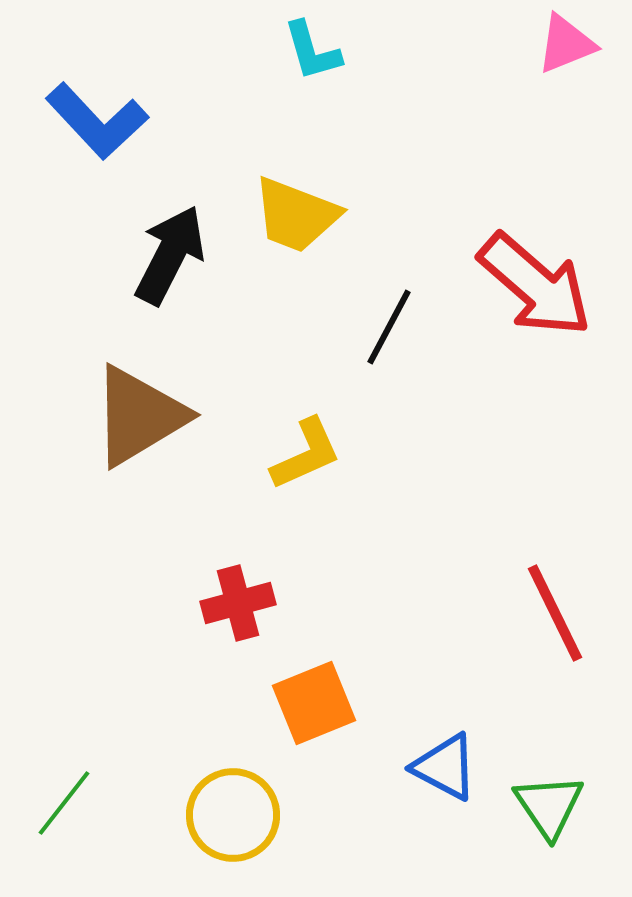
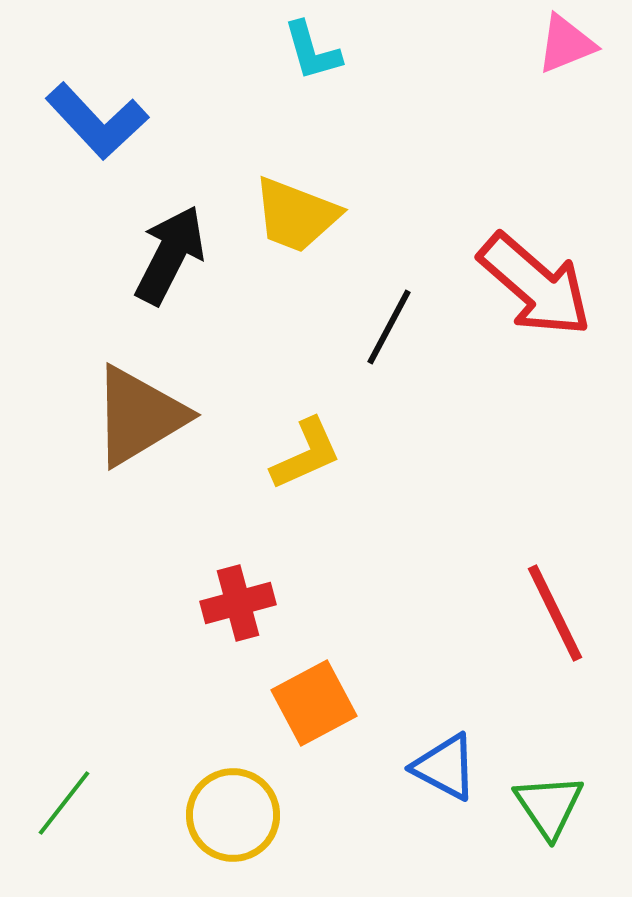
orange square: rotated 6 degrees counterclockwise
